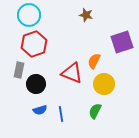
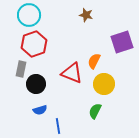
gray rectangle: moved 2 px right, 1 px up
blue line: moved 3 px left, 12 px down
